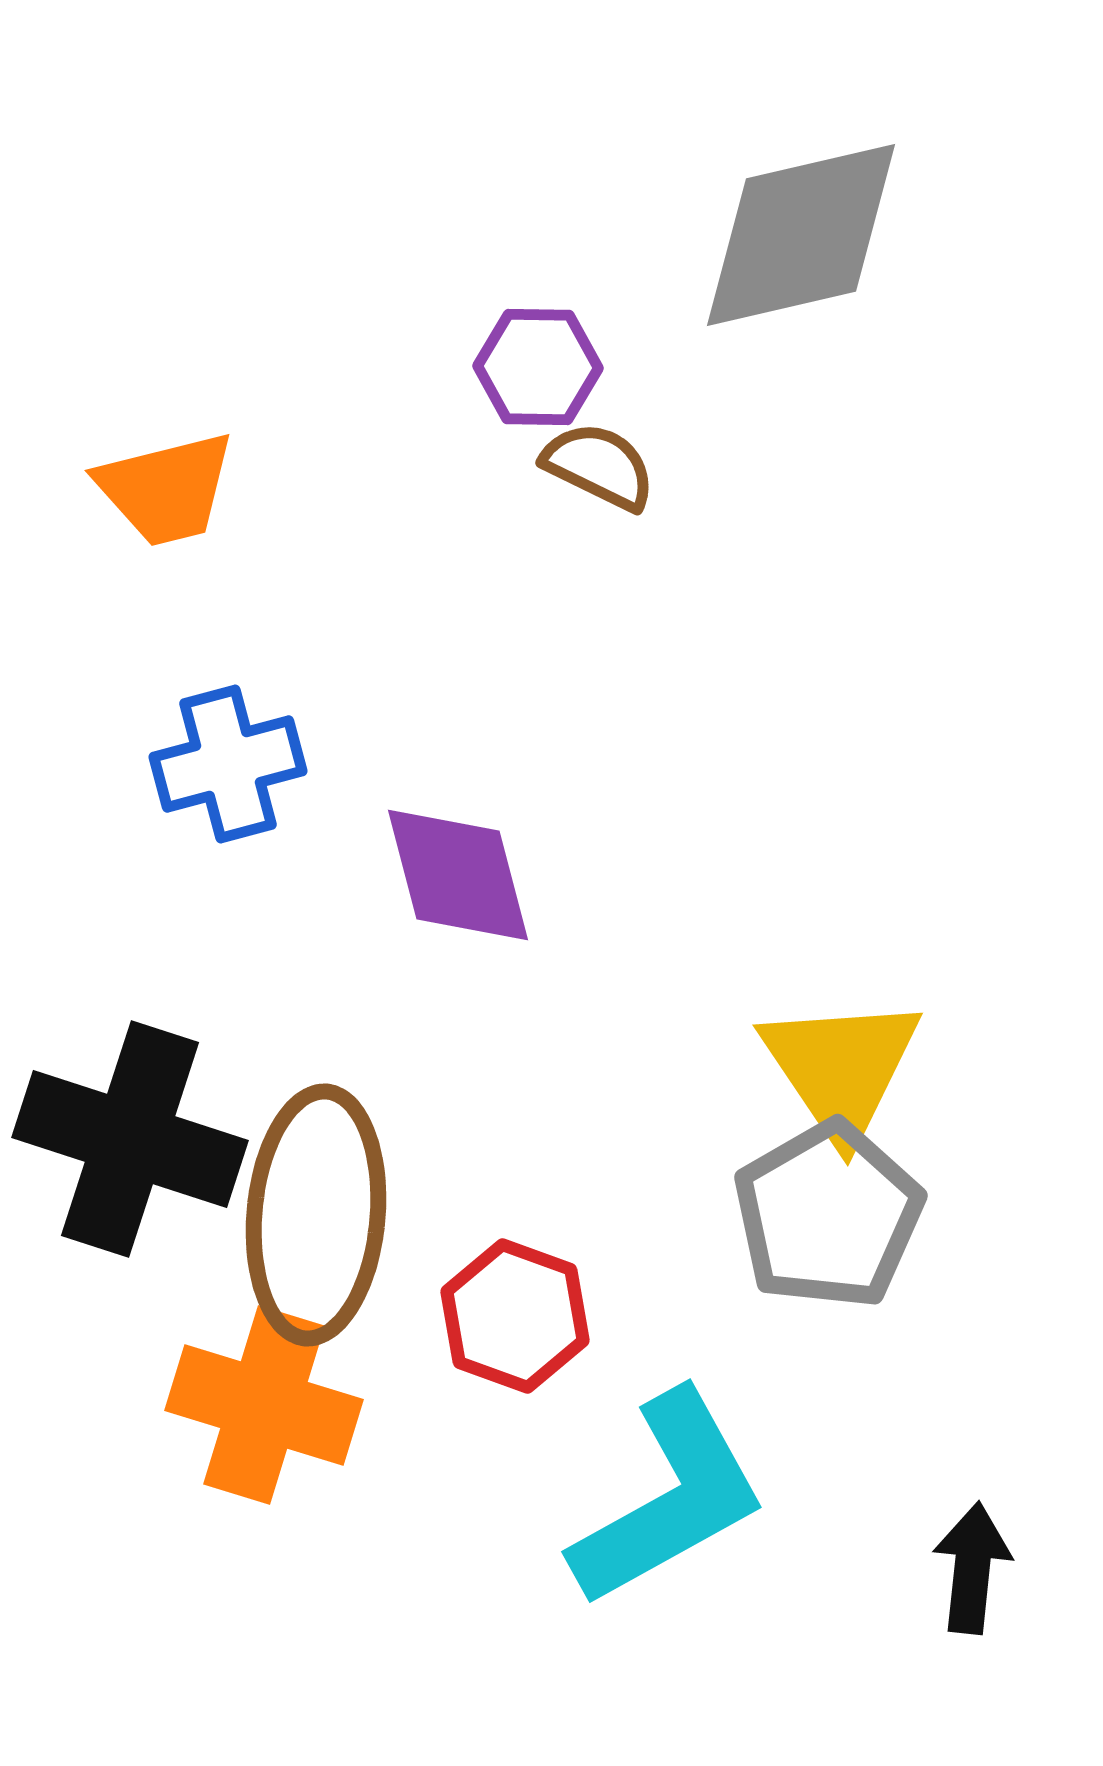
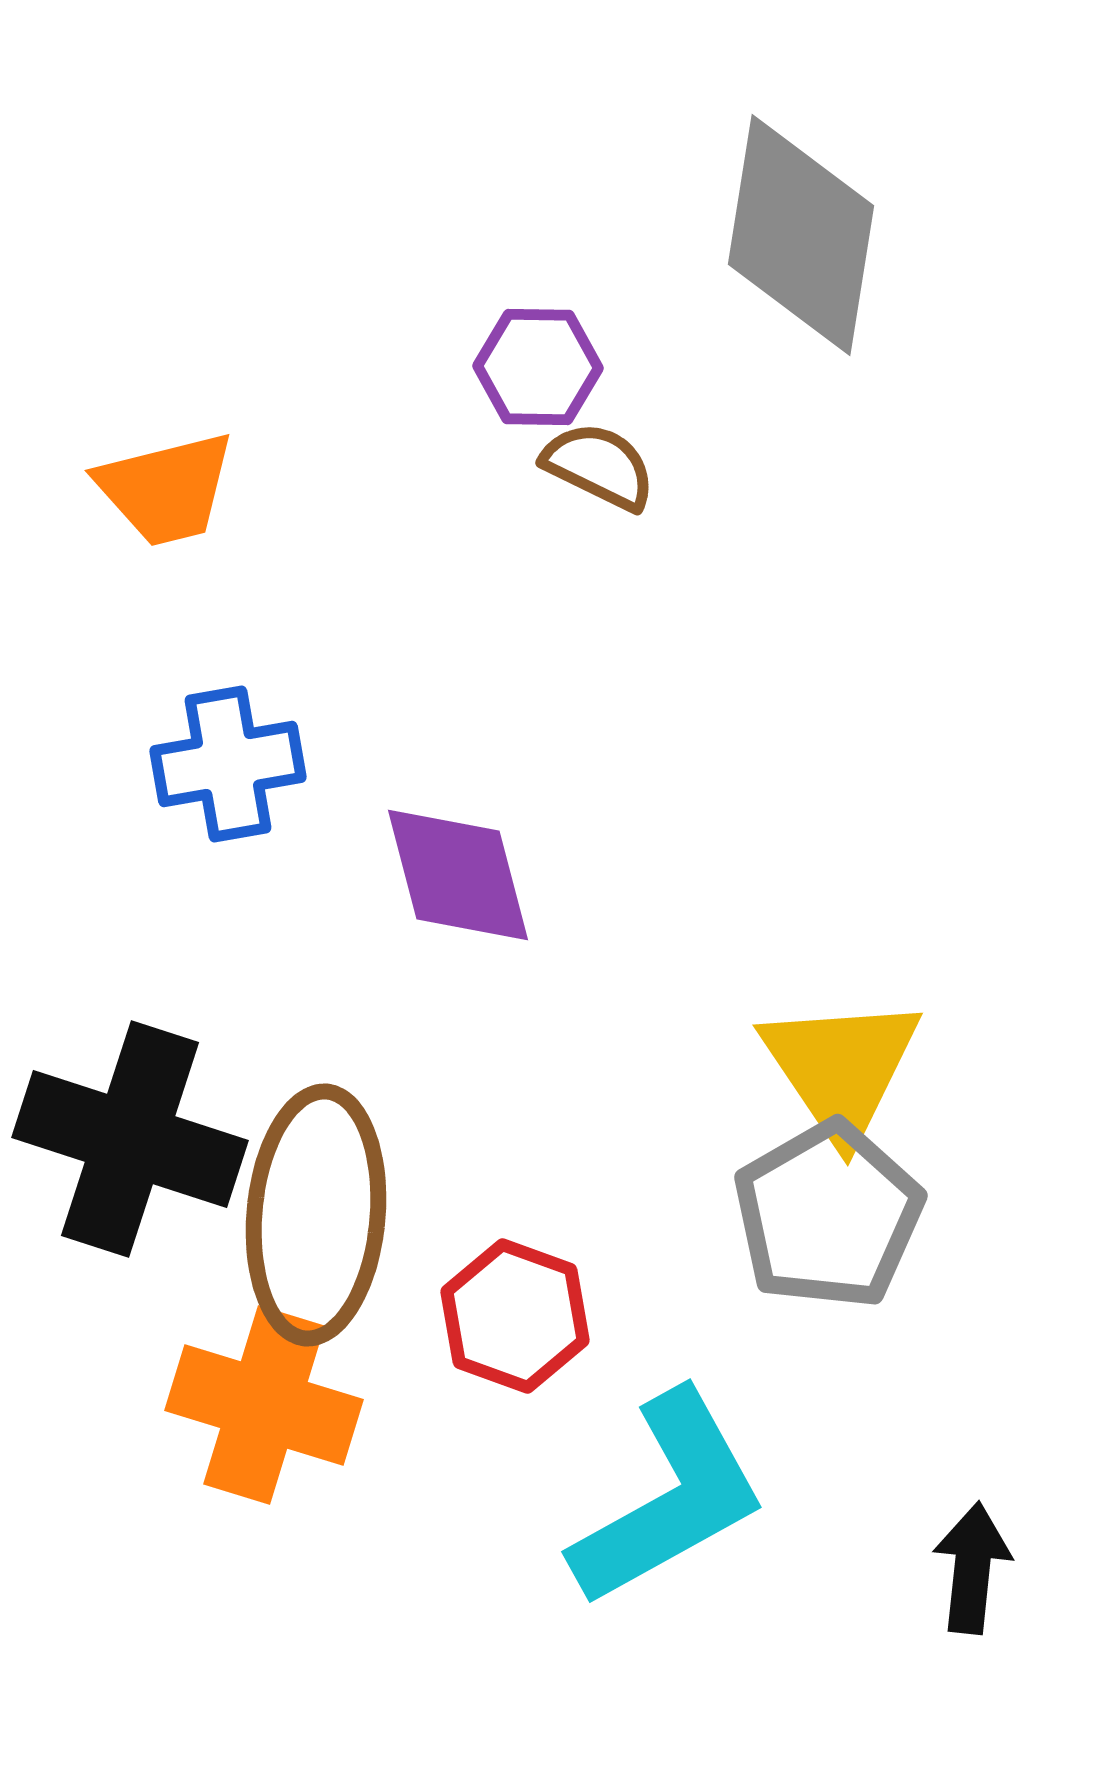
gray diamond: rotated 68 degrees counterclockwise
blue cross: rotated 5 degrees clockwise
